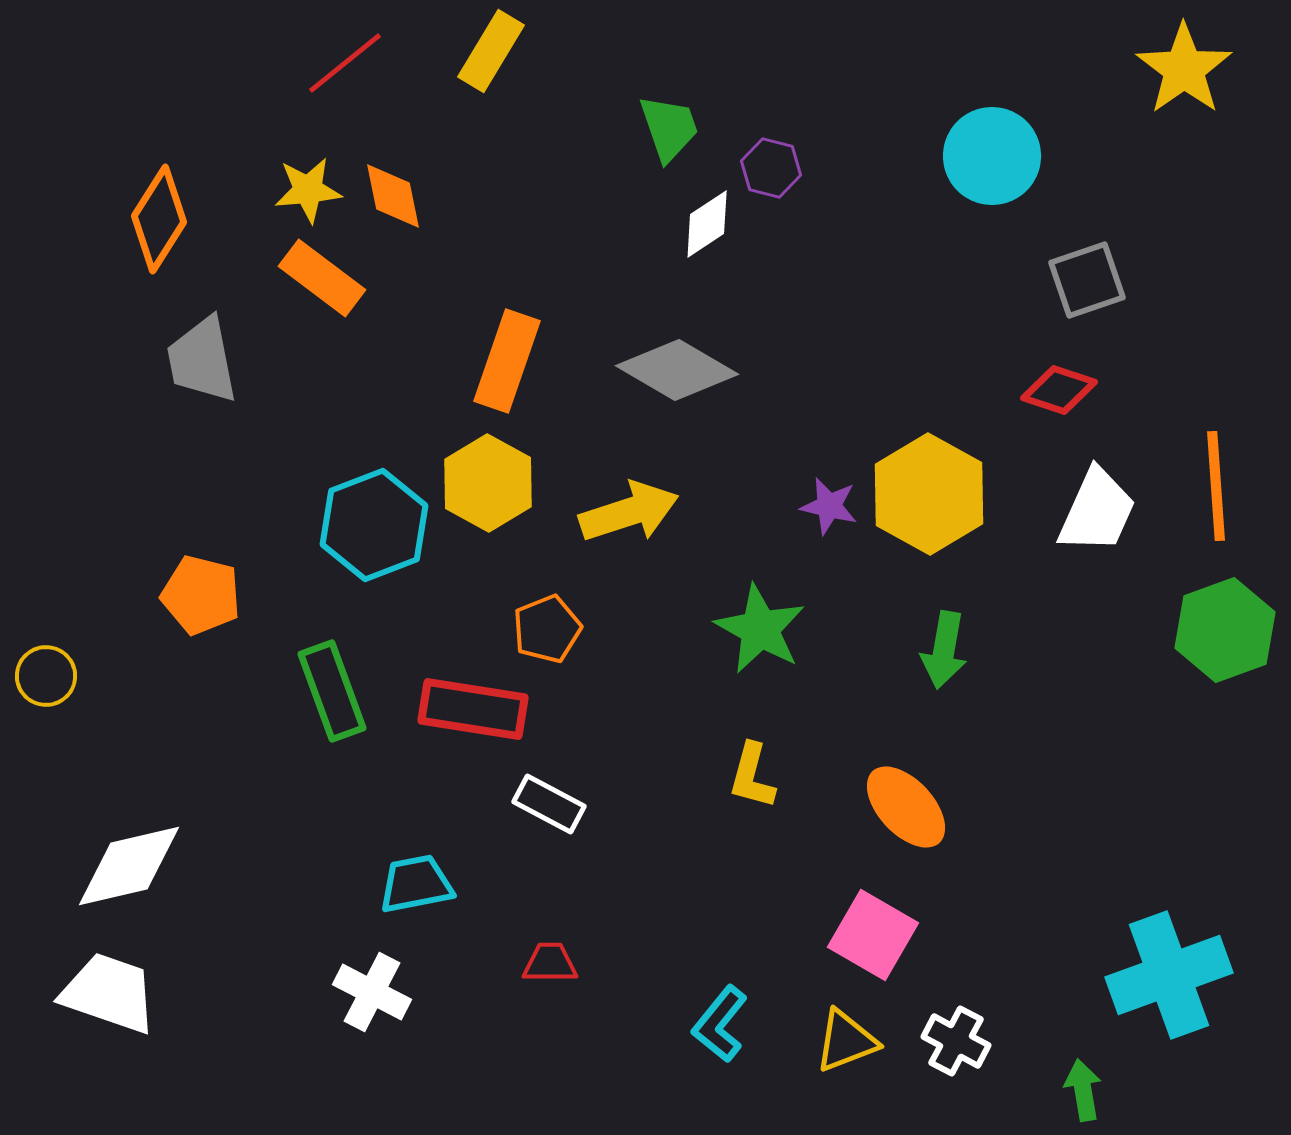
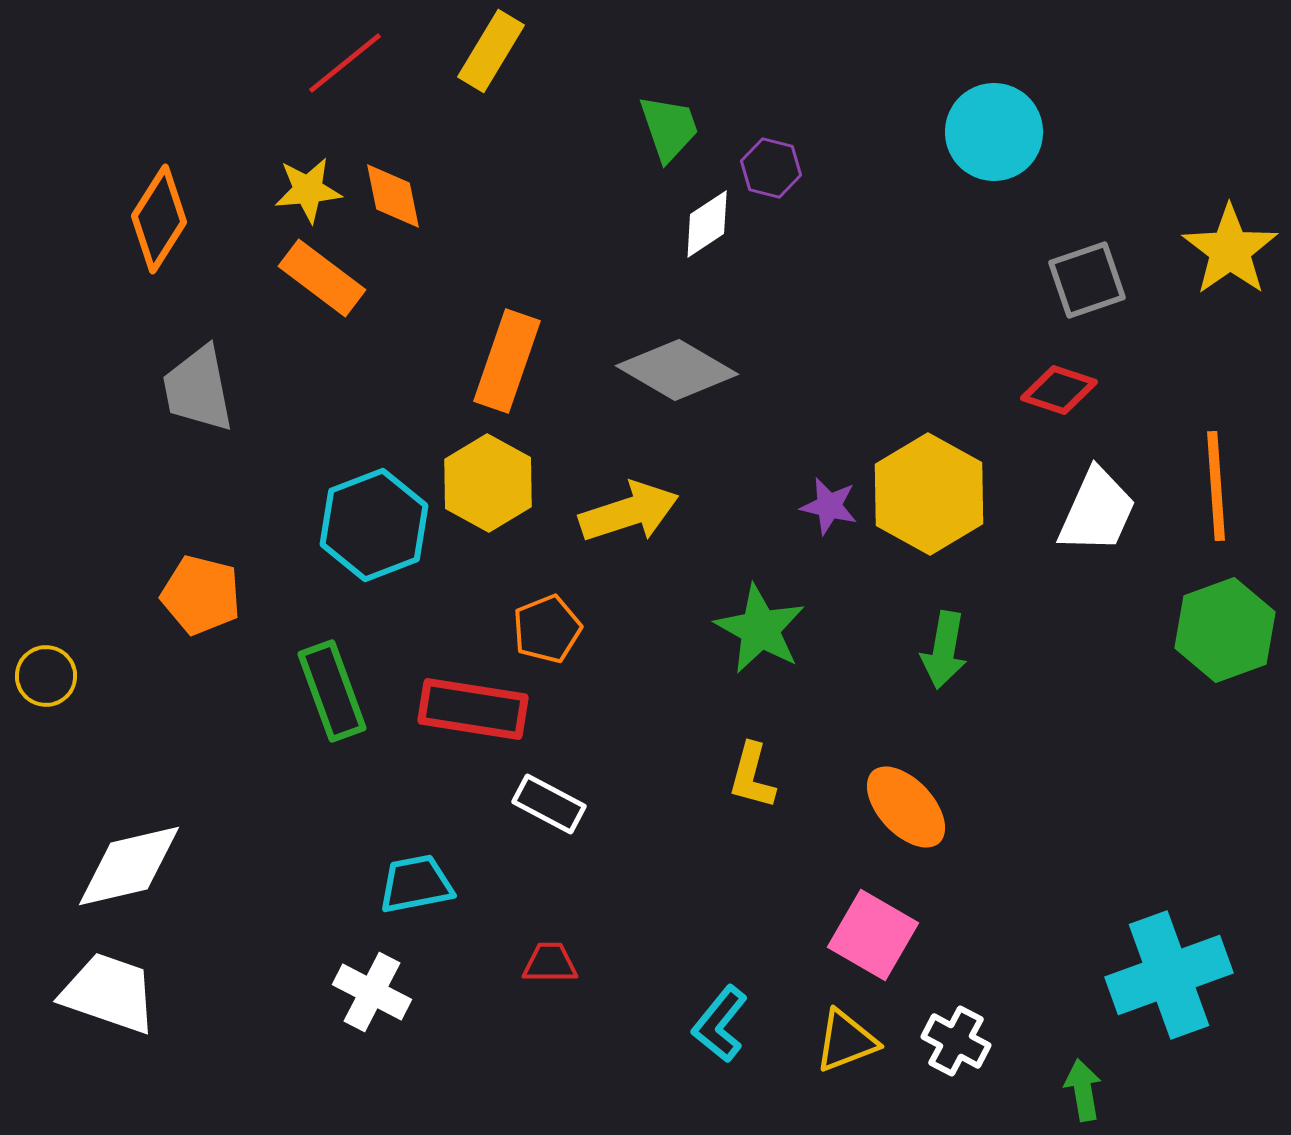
yellow star at (1184, 69): moved 46 px right, 181 px down
cyan circle at (992, 156): moved 2 px right, 24 px up
gray trapezoid at (202, 360): moved 4 px left, 29 px down
